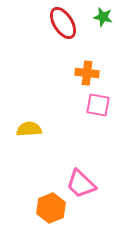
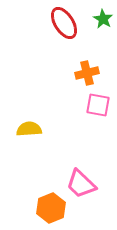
green star: moved 2 px down; rotated 18 degrees clockwise
red ellipse: moved 1 px right
orange cross: rotated 20 degrees counterclockwise
